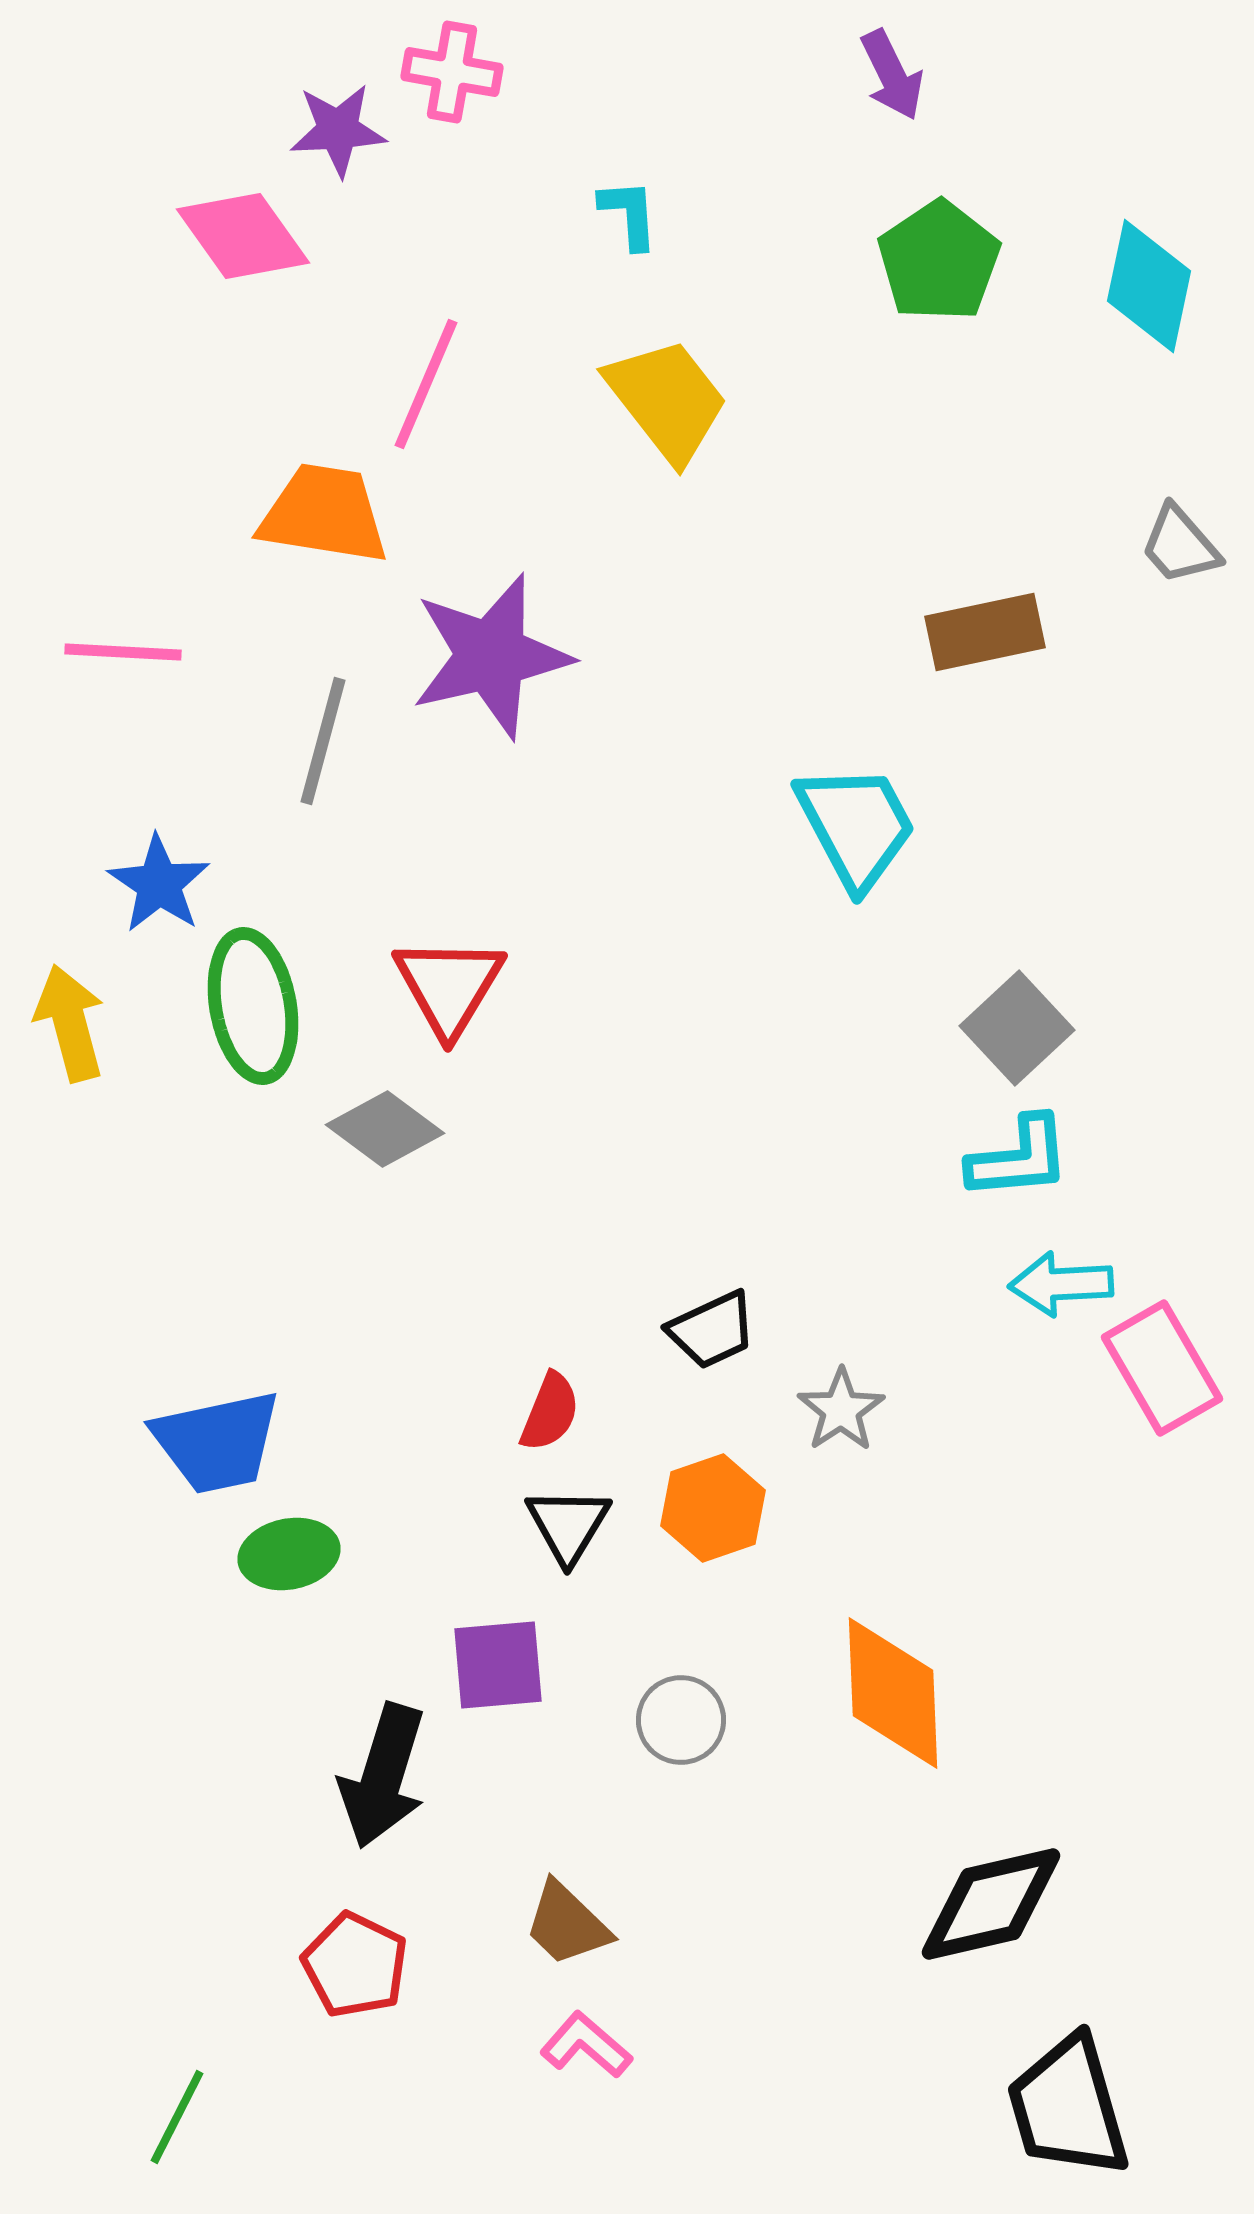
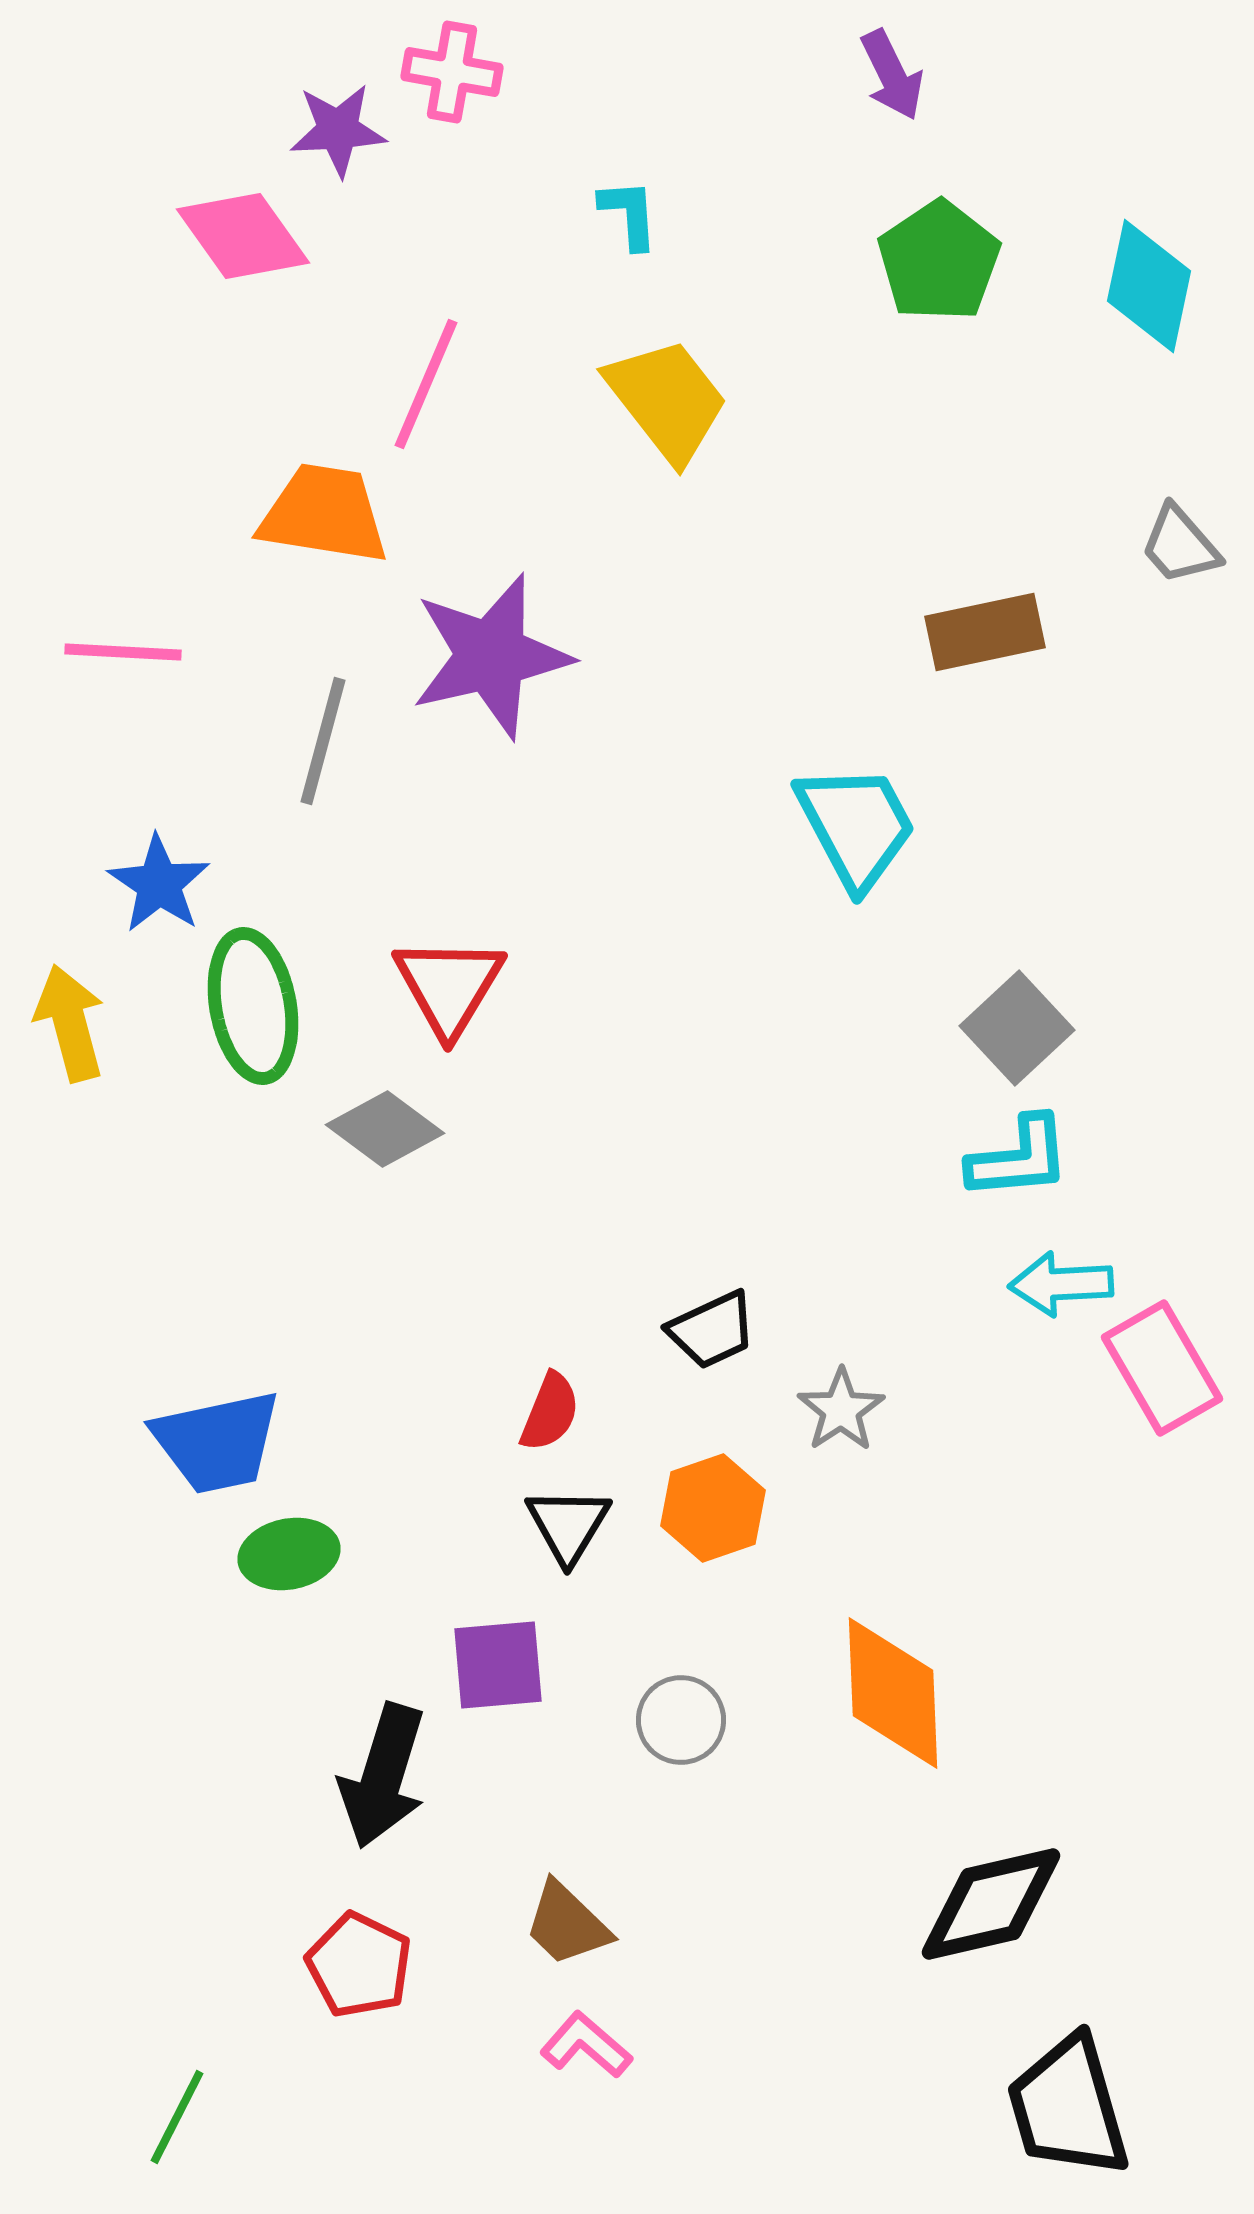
red pentagon at (355, 1965): moved 4 px right
